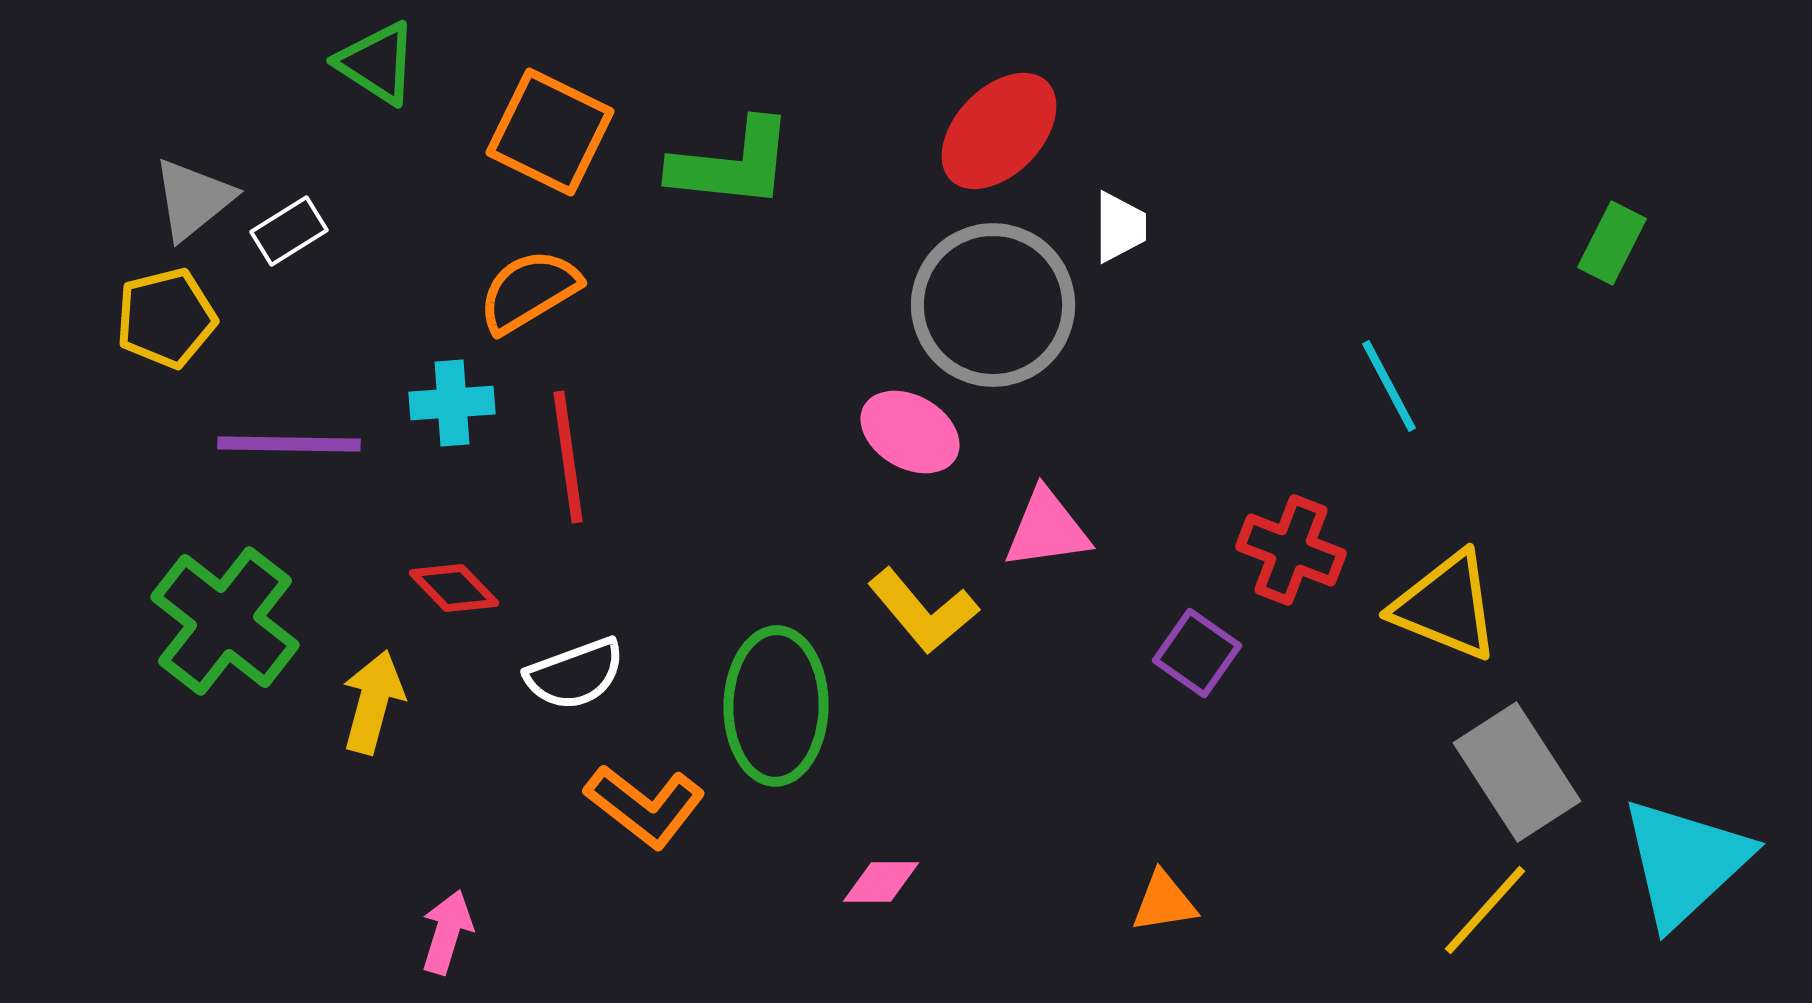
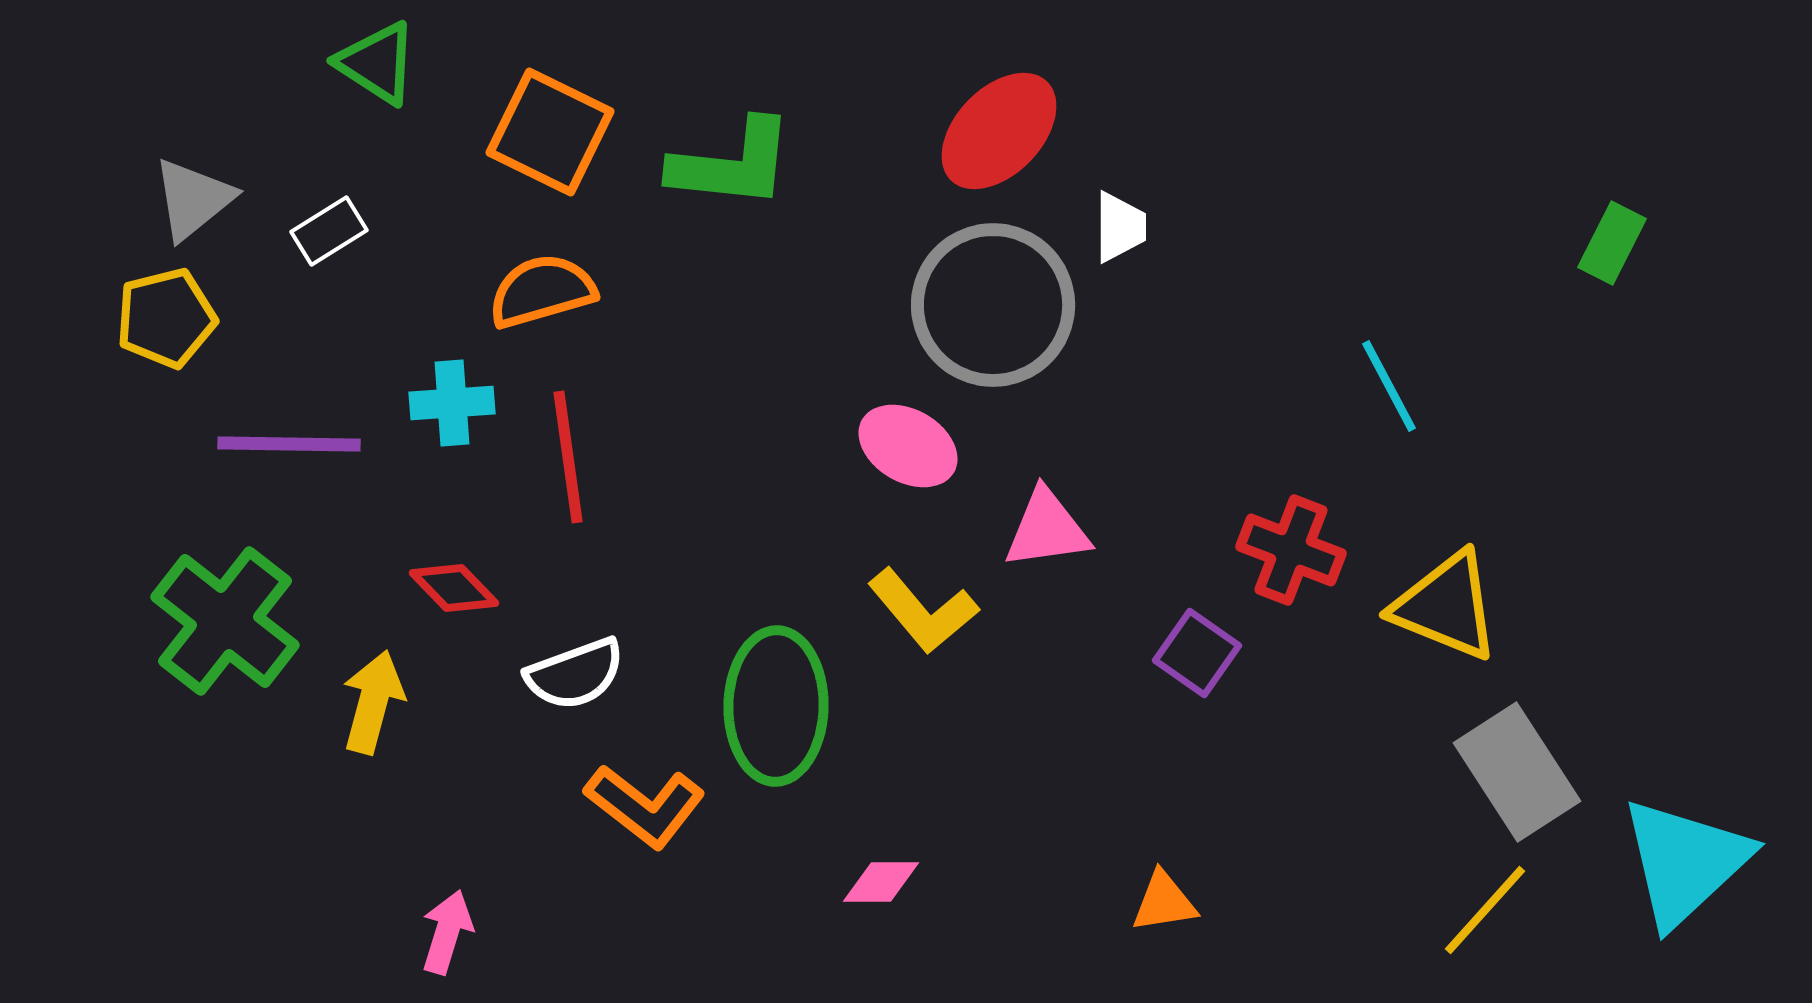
white rectangle: moved 40 px right
orange semicircle: moved 13 px right; rotated 15 degrees clockwise
pink ellipse: moved 2 px left, 14 px down
